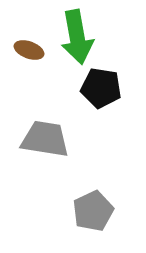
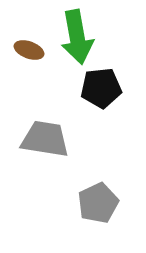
black pentagon: rotated 15 degrees counterclockwise
gray pentagon: moved 5 px right, 8 px up
